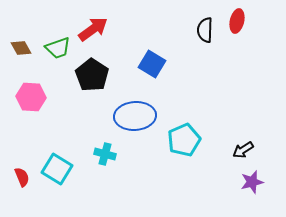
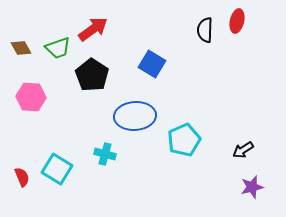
purple star: moved 5 px down
